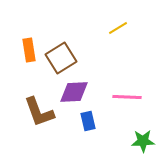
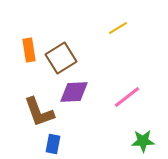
pink line: rotated 40 degrees counterclockwise
blue rectangle: moved 35 px left, 23 px down; rotated 24 degrees clockwise
